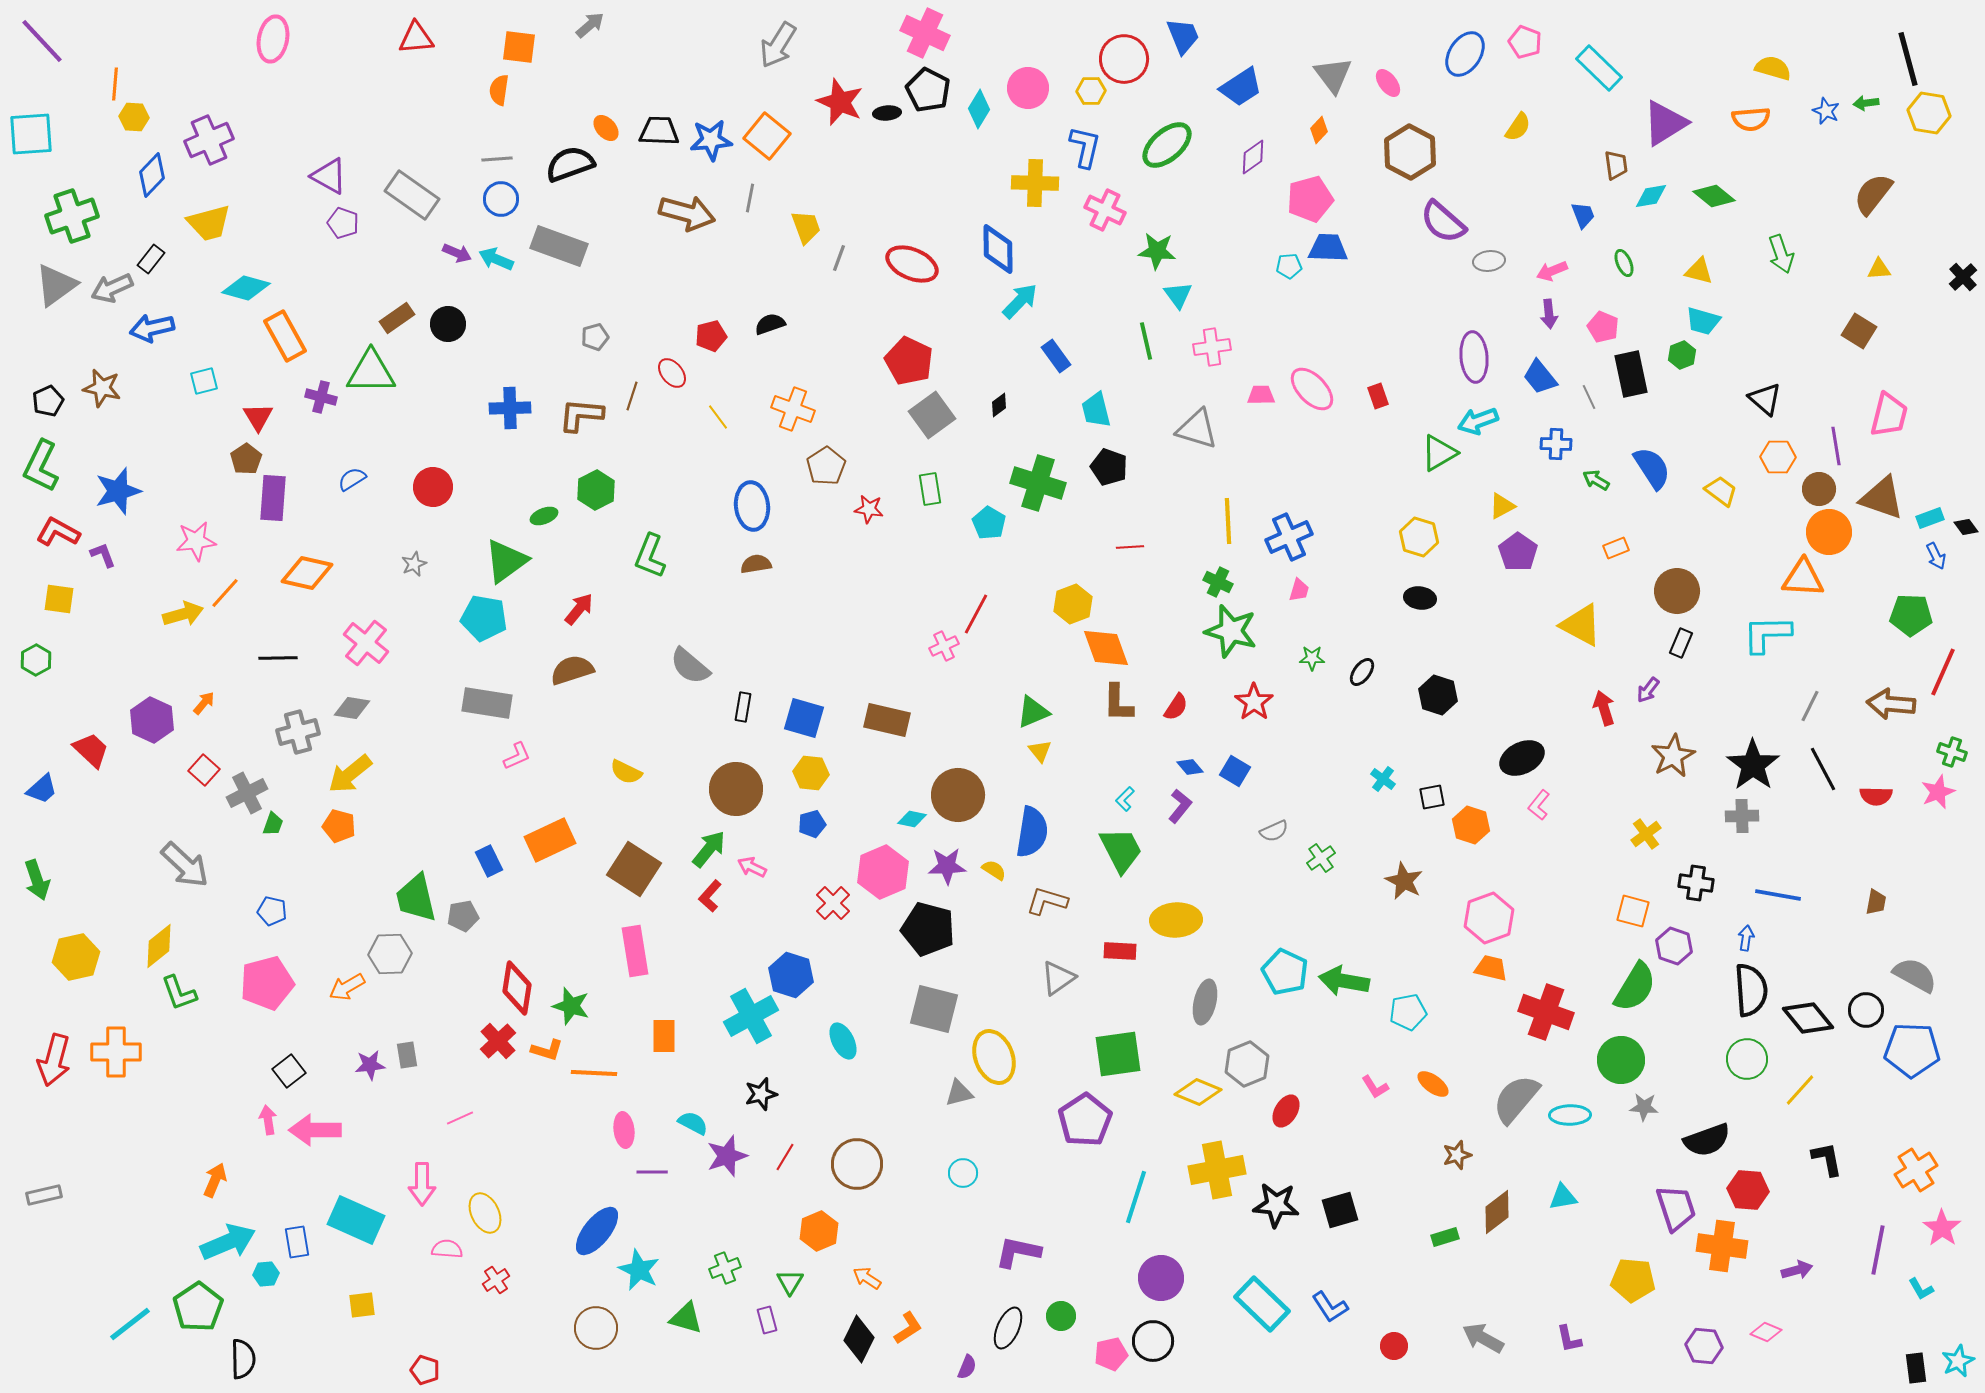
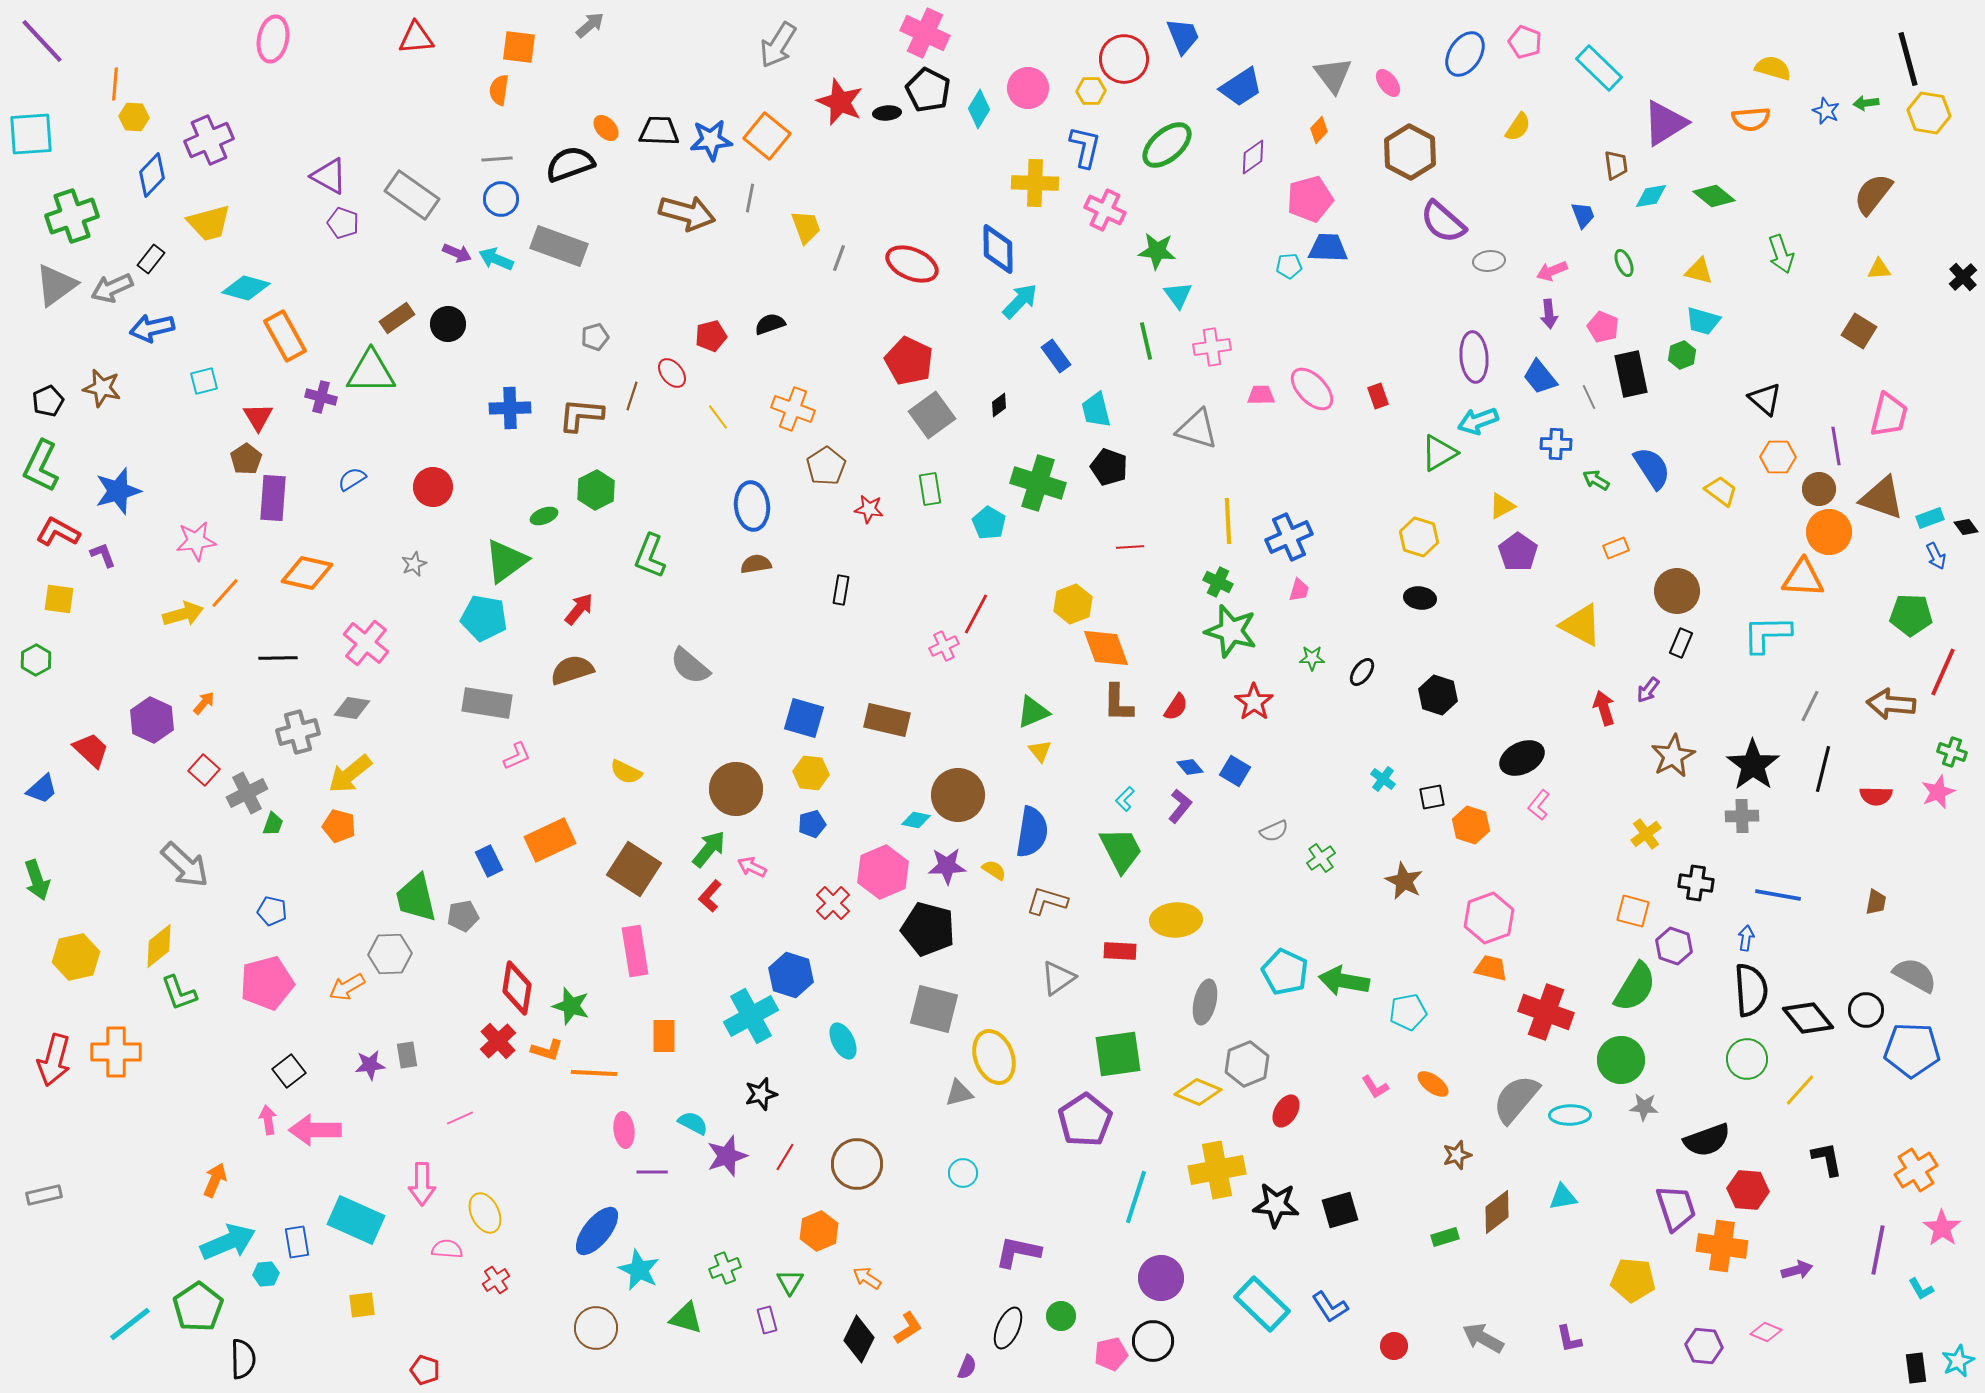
black rectangle at (743, 707): moved 98 px right, 117 px up
black line at (1823, 769): rotated 42 degrees clockwise
cyan diamond at (912, 819): moved 4 px right, 1 px down
